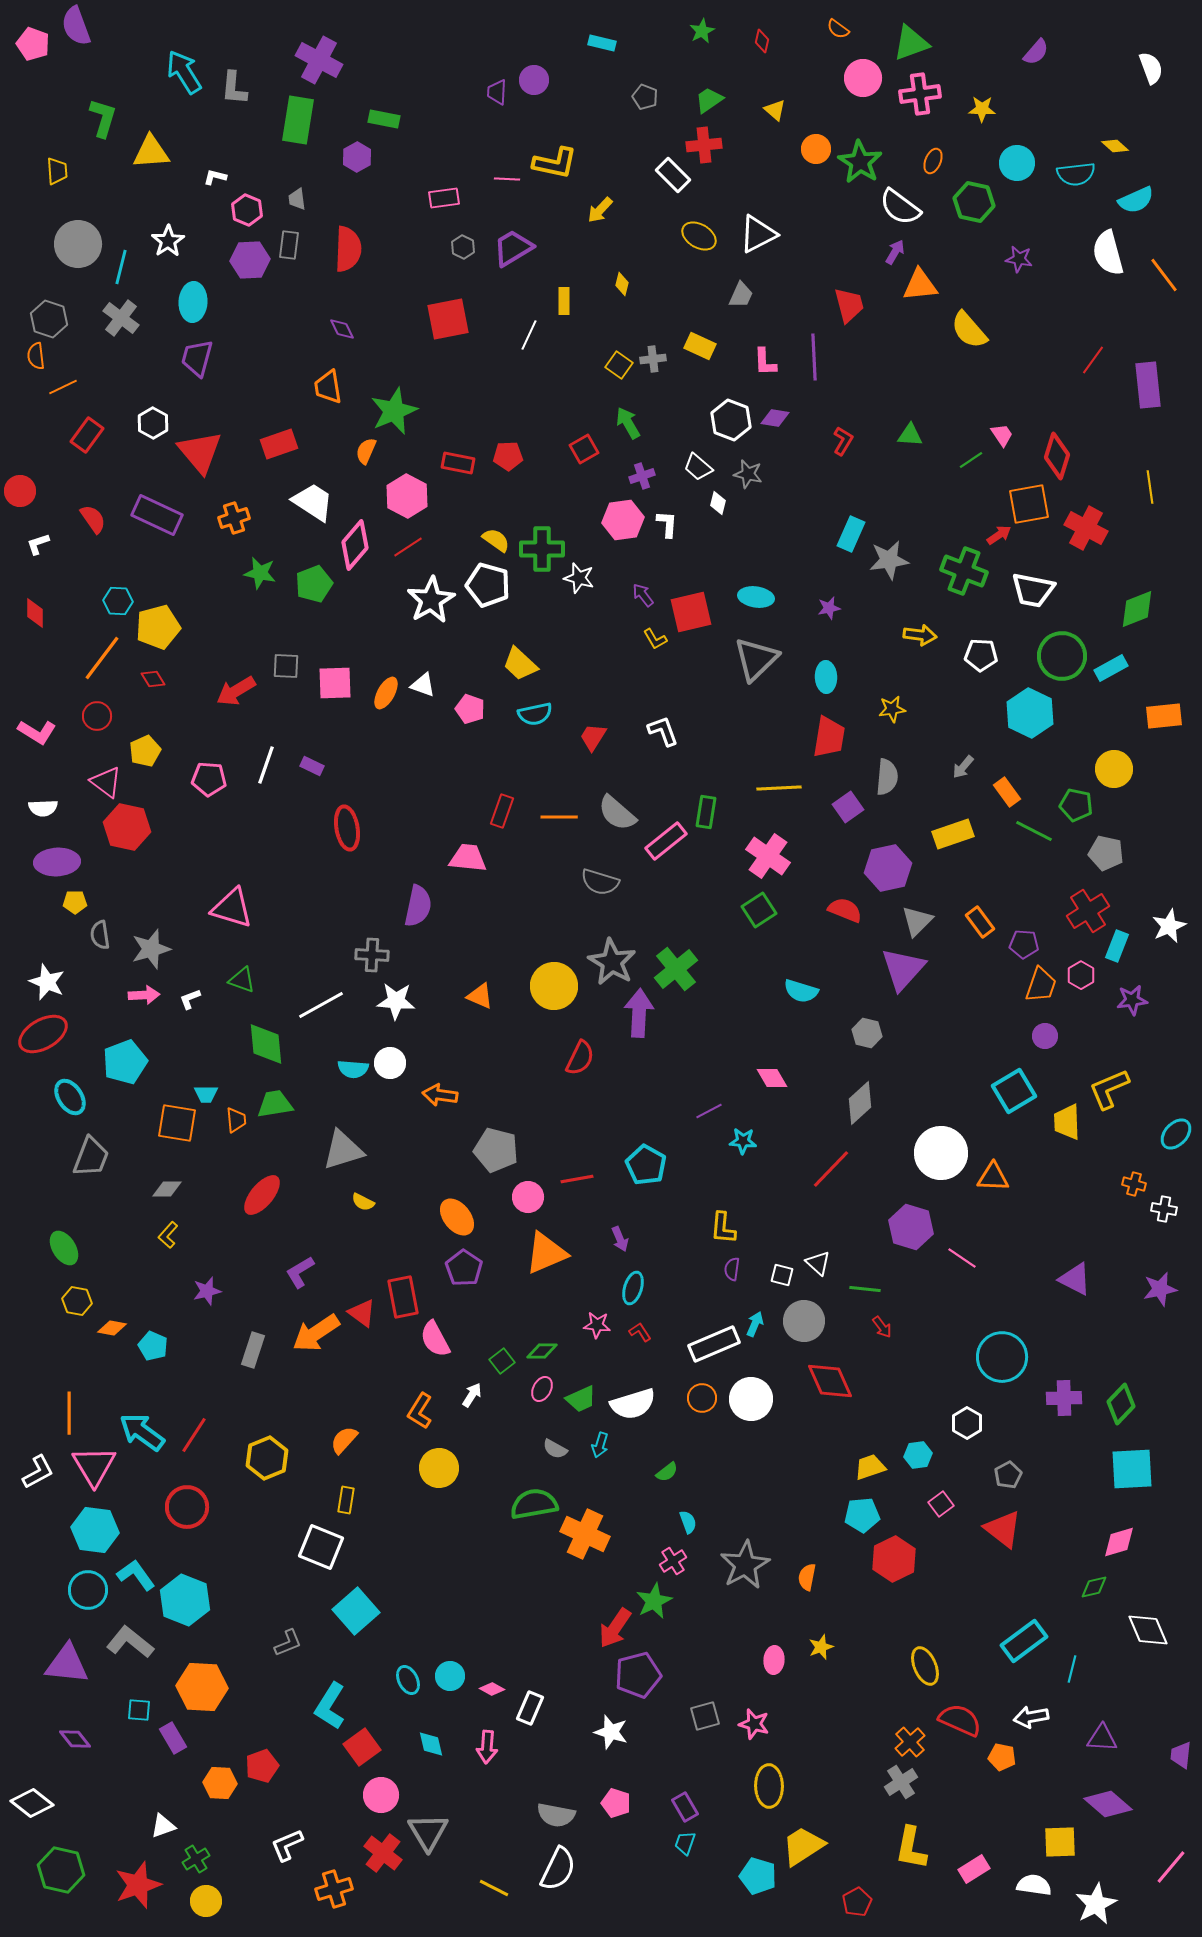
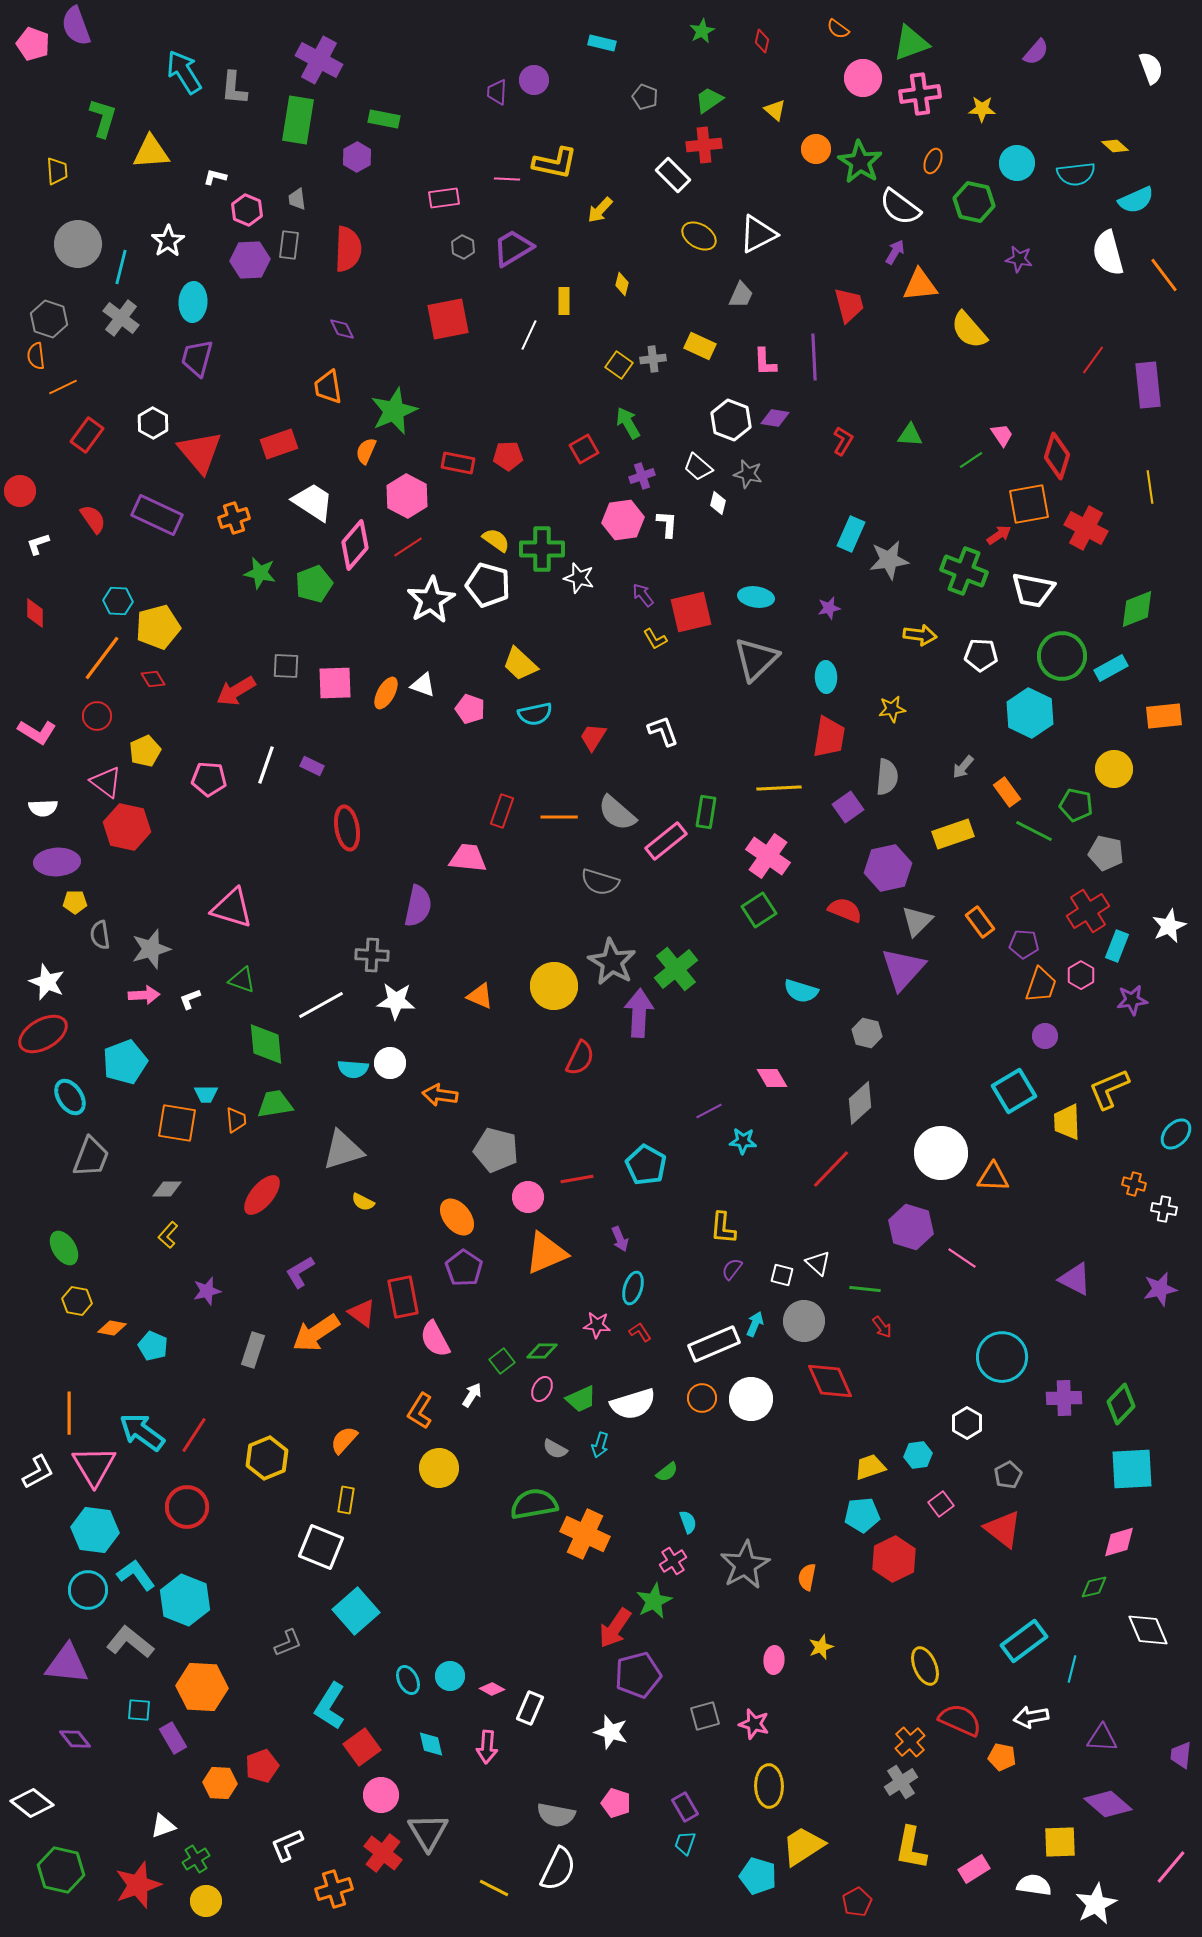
purple semicircle at (732, 1269): rotated 30 degrees clockwise
